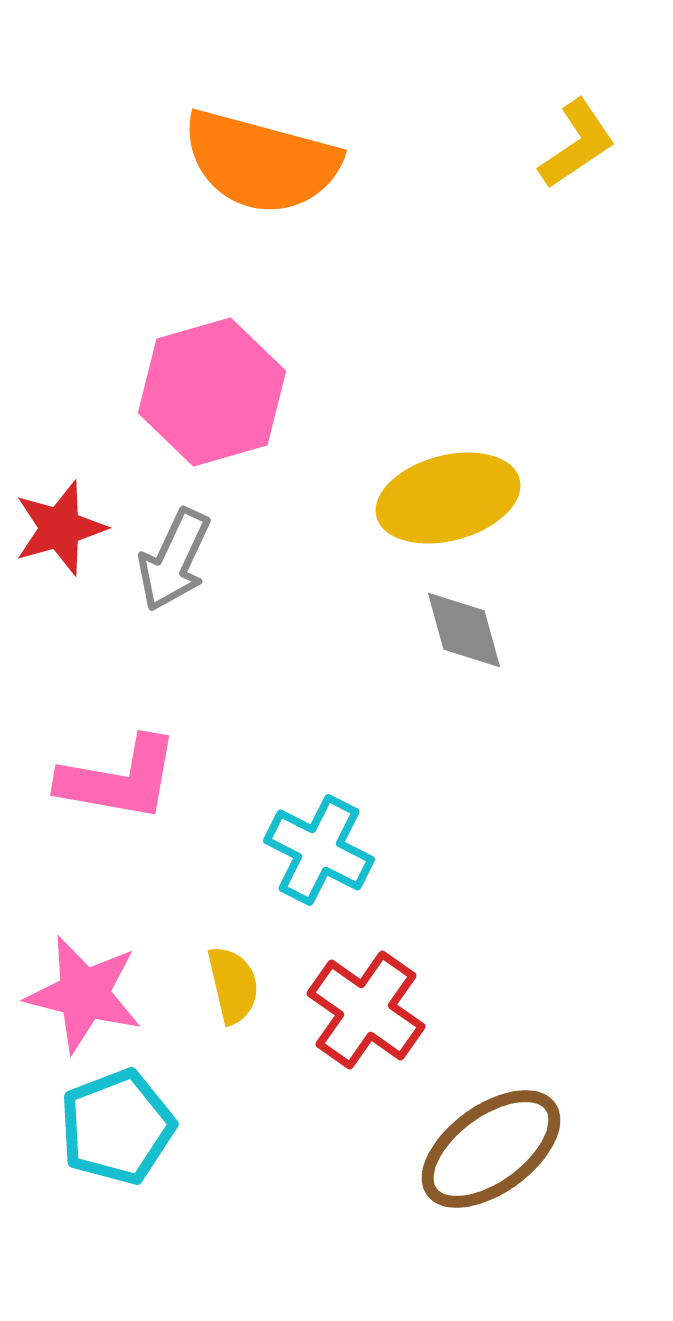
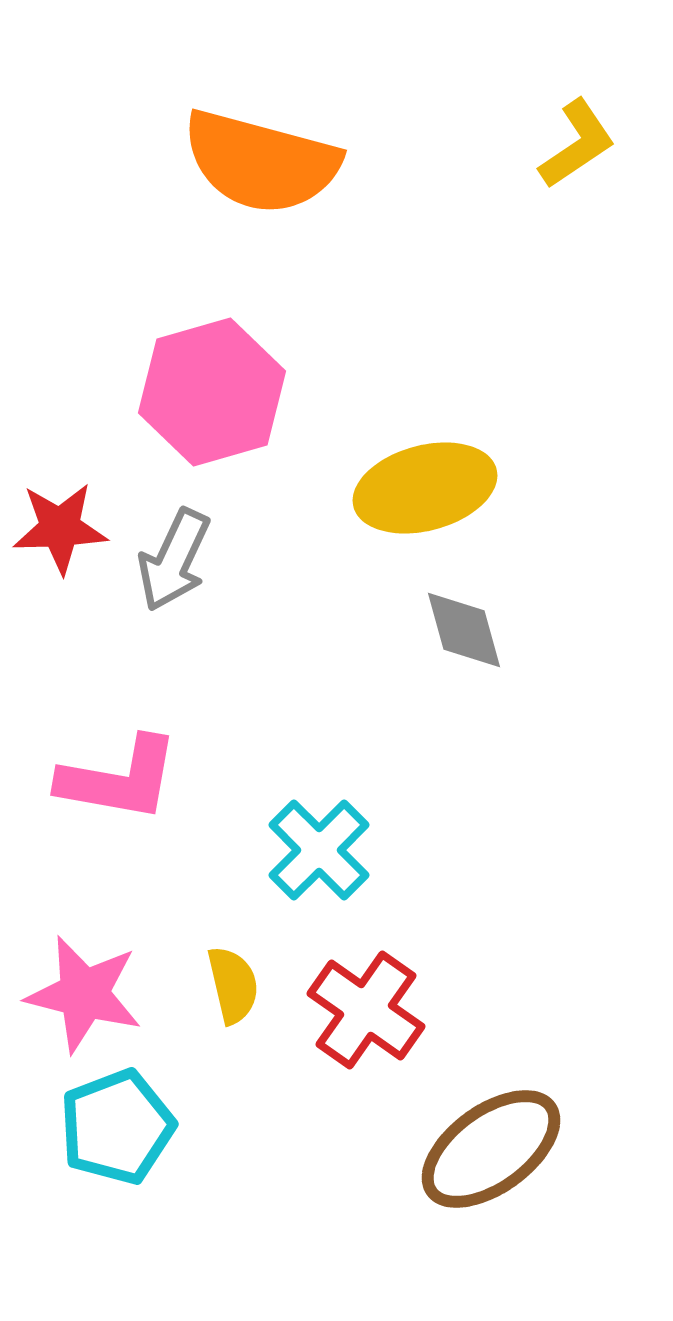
yellow ellipse: moved 23 px left, 10 px up
red star: rotated 14 degrees clockwise
cyan cross: rotated 18 degrees clockwise
